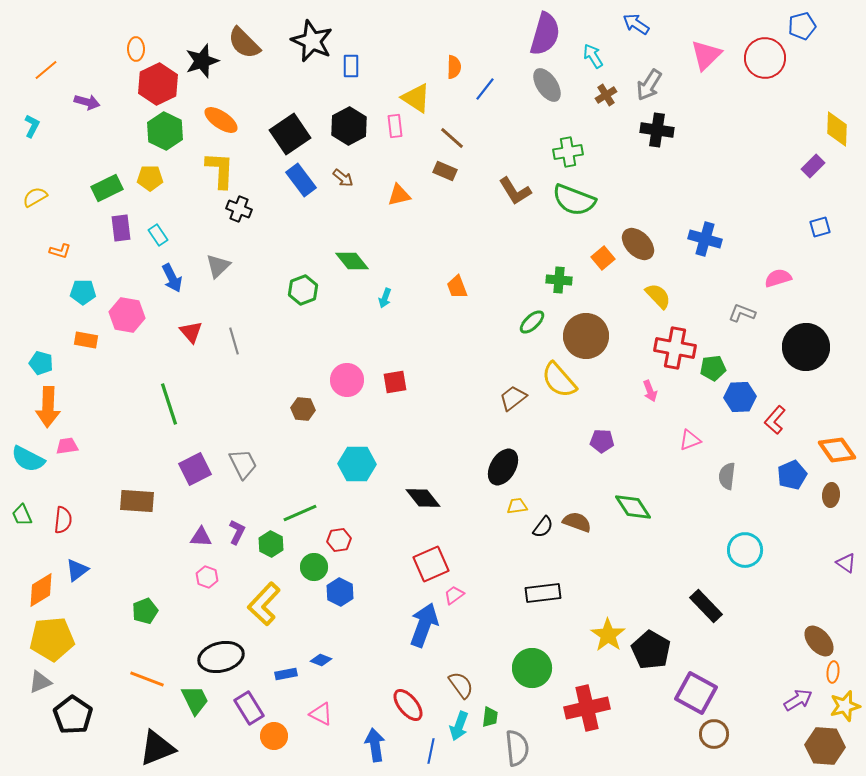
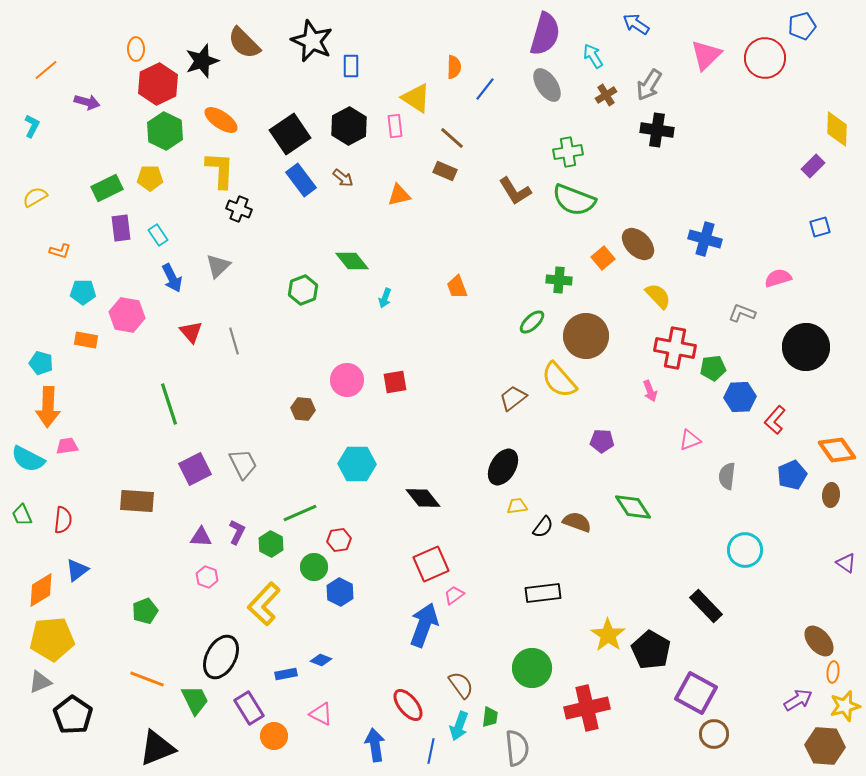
black ellipse at (221, 657): rotated 48 degrees counterclockwise
